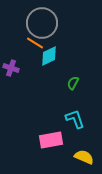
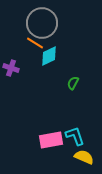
cyan L-shape: moved 17 px down
